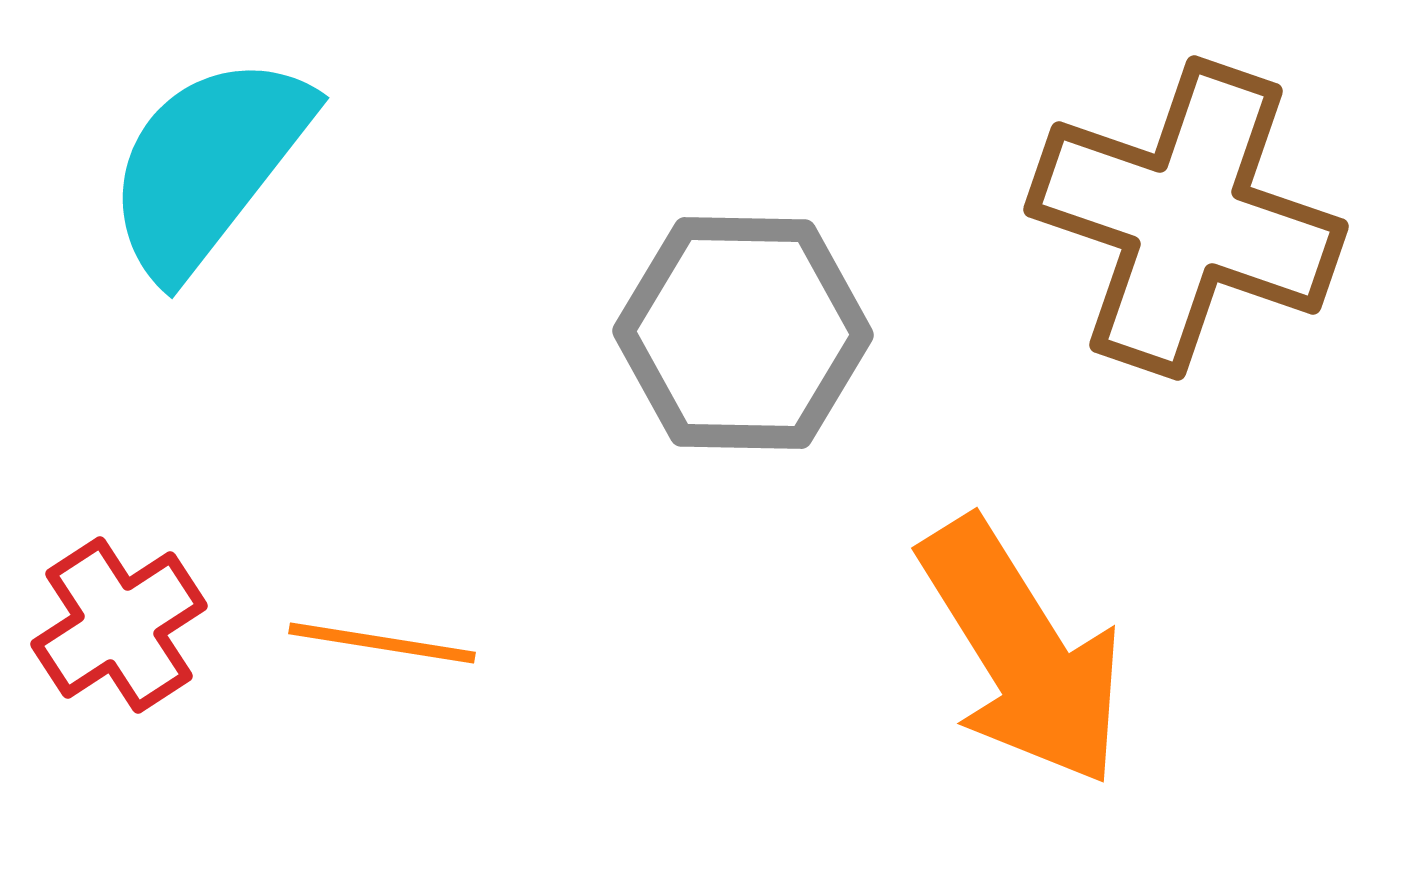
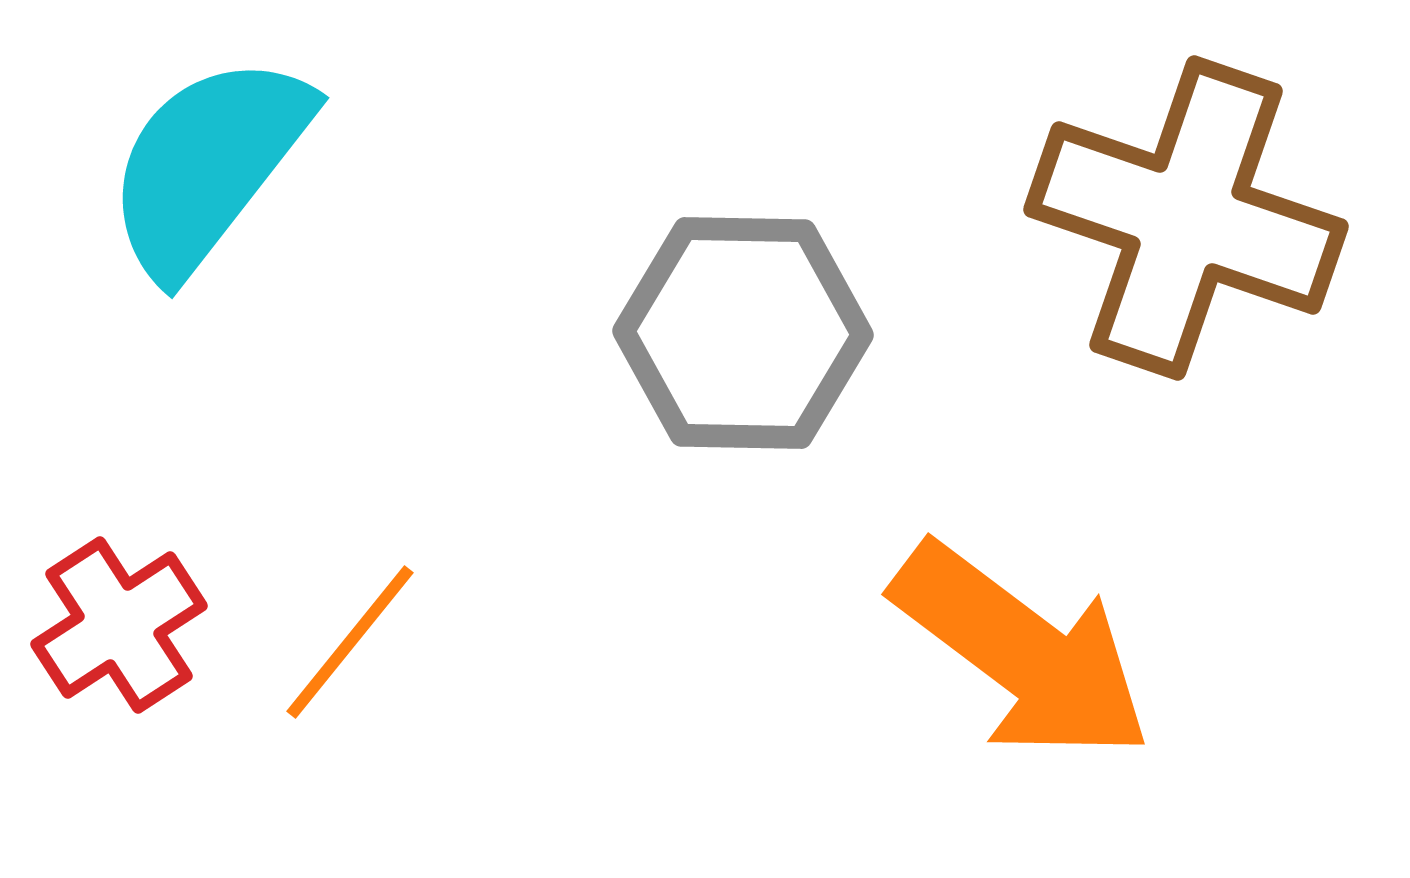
orange line: moved 32 px left, 1 px up; rotated 60 degrees counterclockwise
orange arrow: rotated 21 degrees counterclockwise
